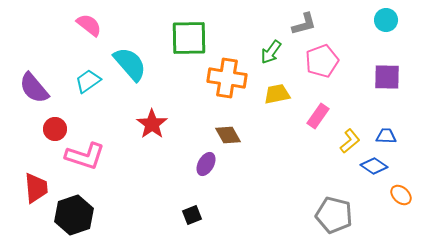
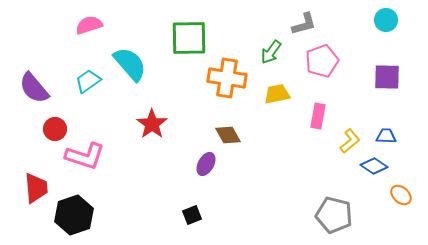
pink semicircle: rotated 56 degrees counterclockwise
pink rectangle: rotated 25 degrees counterclockwise
